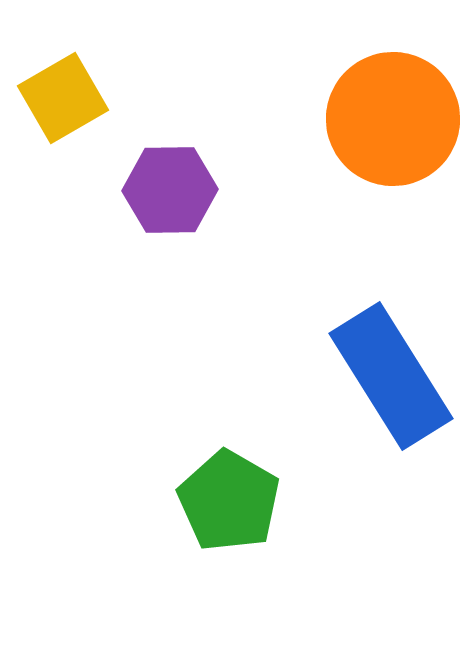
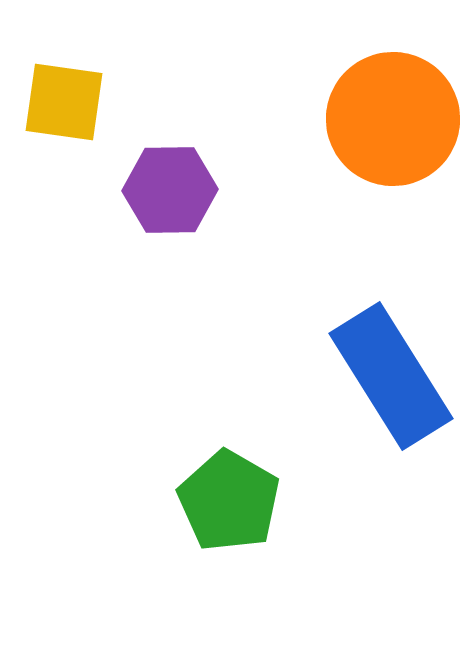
yellow square: moved 1 px right, 4 px down; rotated 38 degrees clockwise
